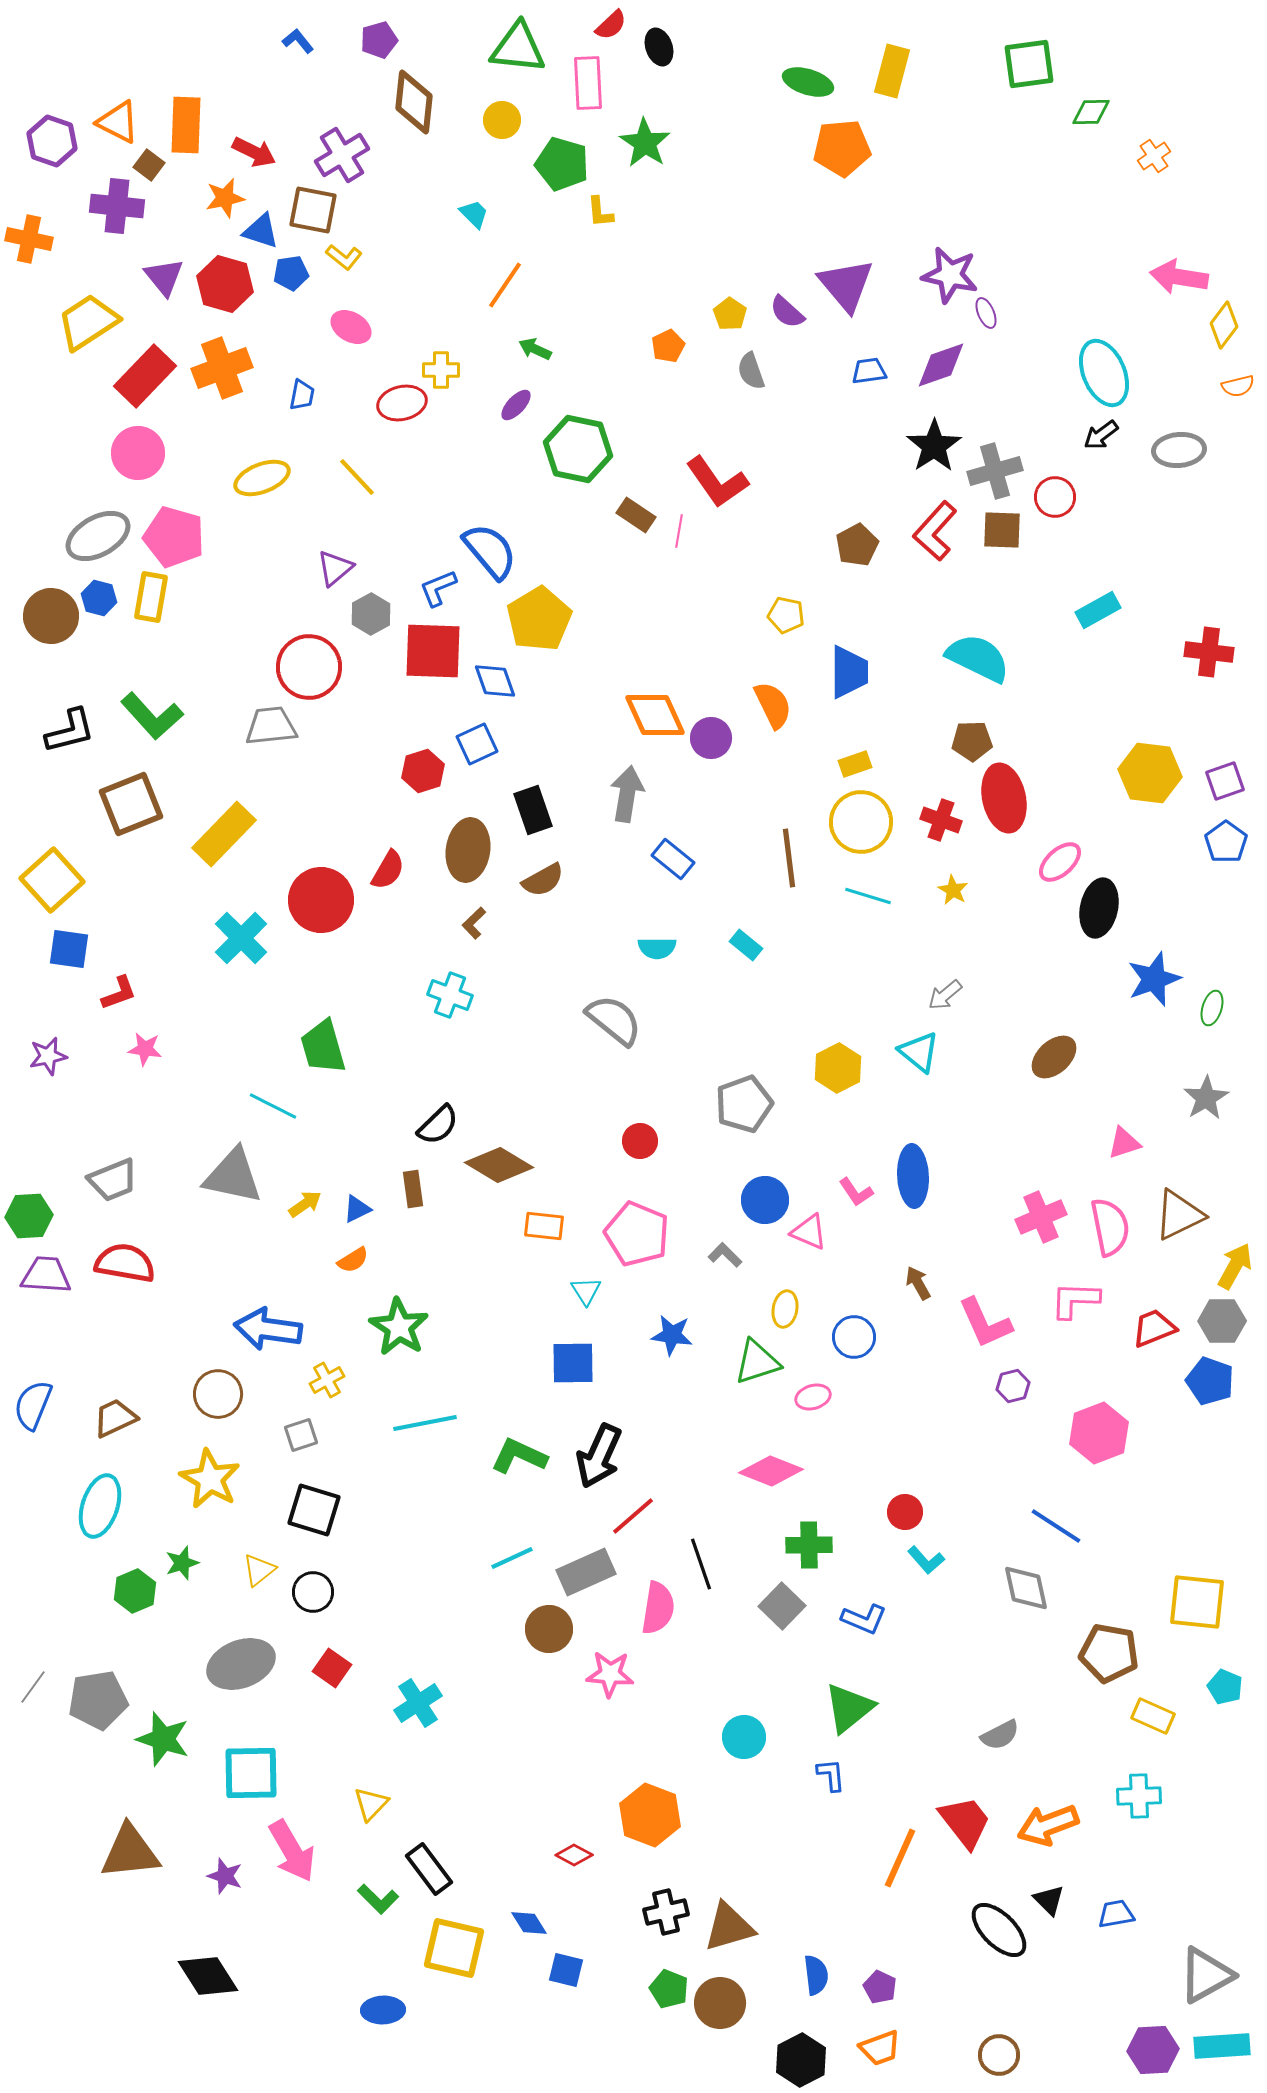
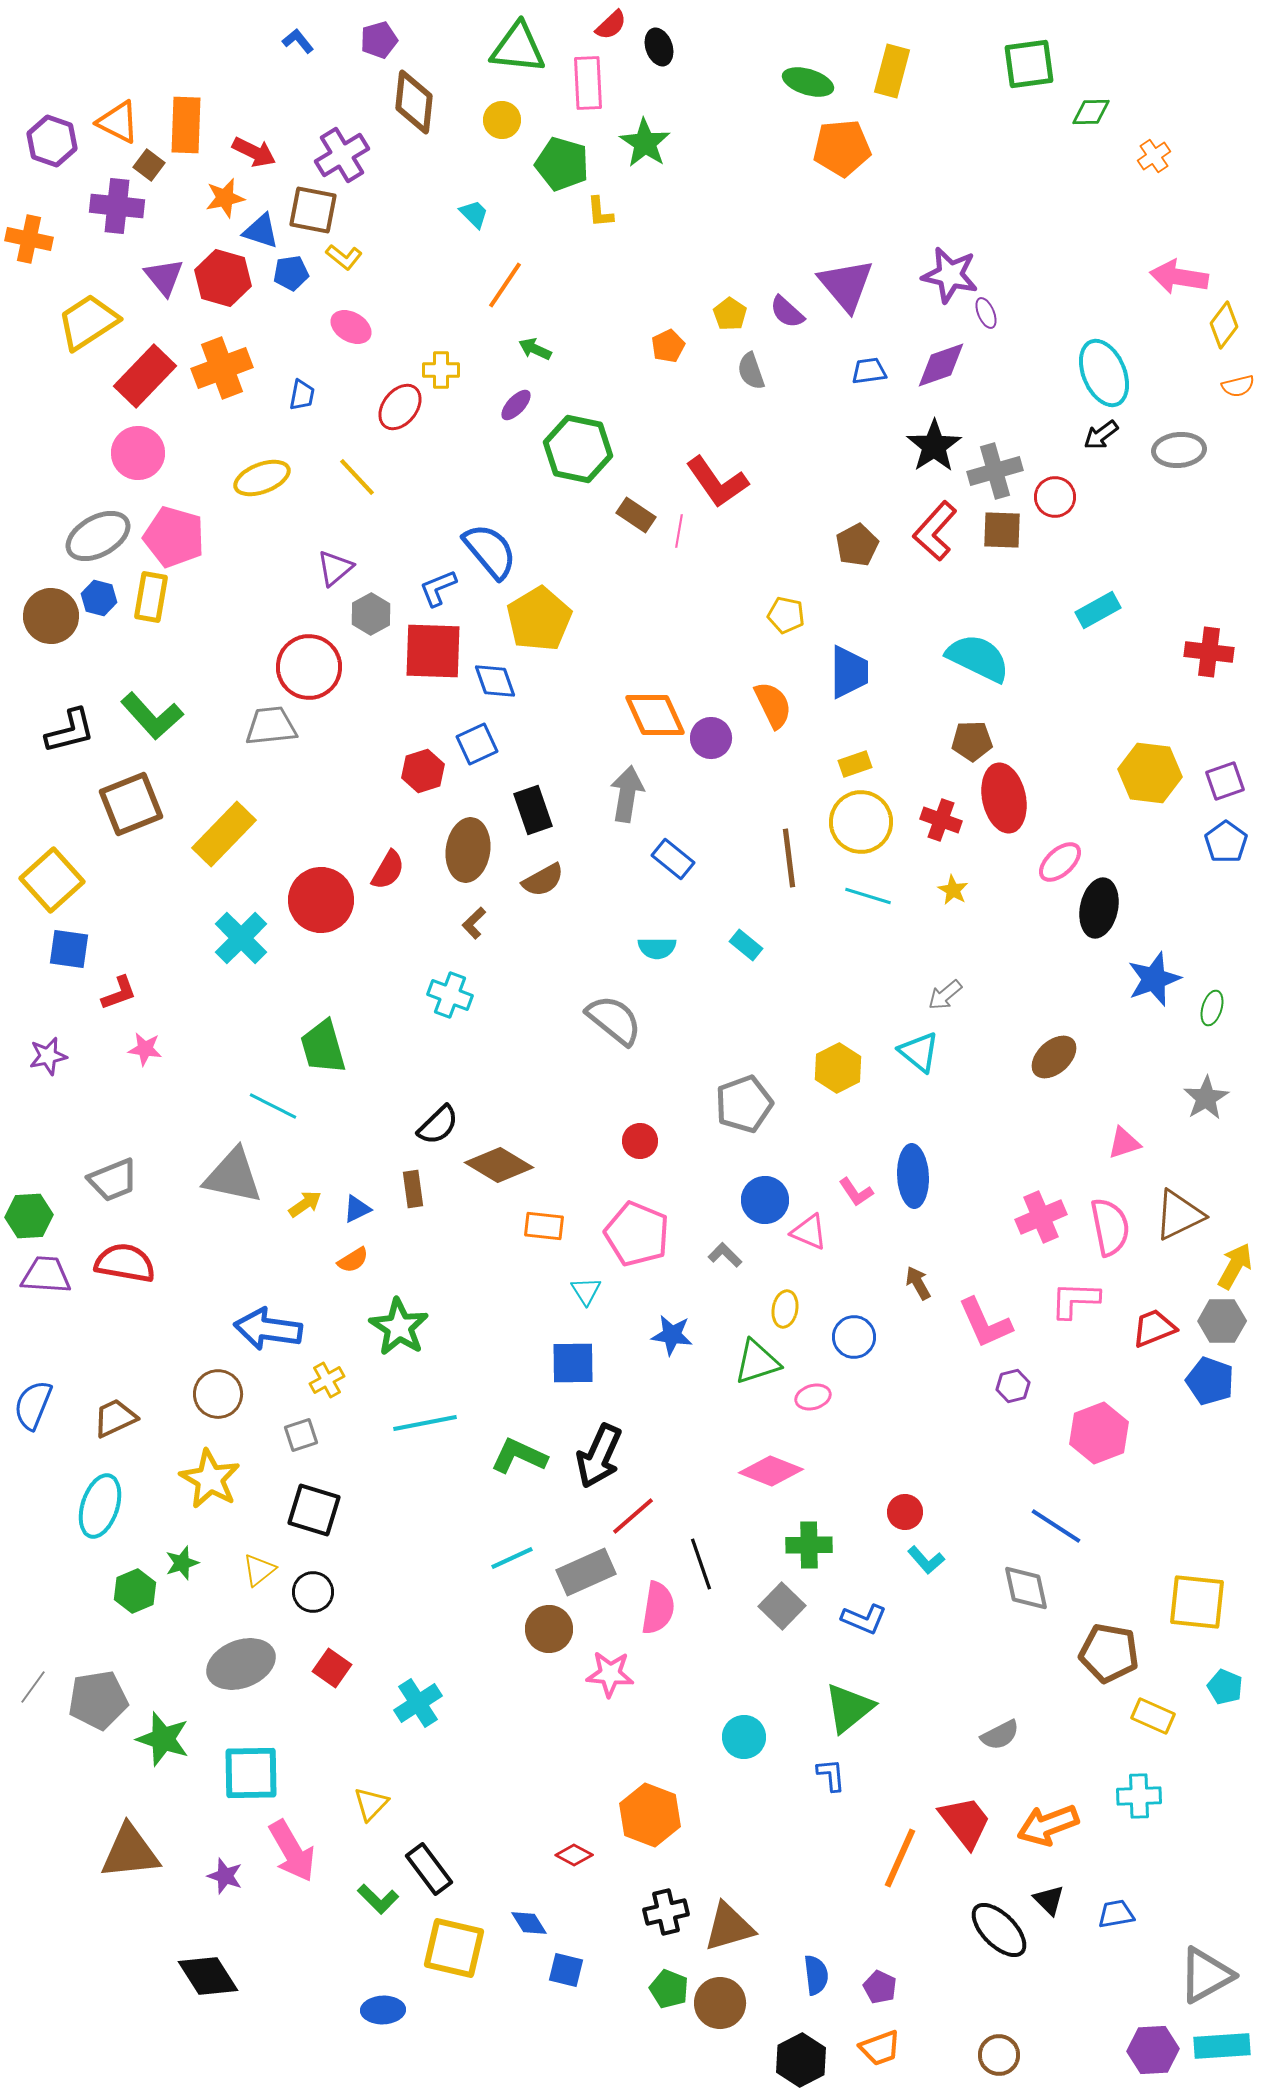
red hexagon at (225, 284): moved 2 px left, 6 px up
red ellipse at (402, 403): moved 2 px left, 4 px down; rotated 39 degrees counterclockwise
